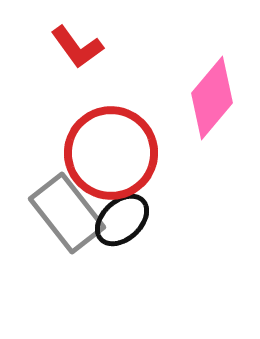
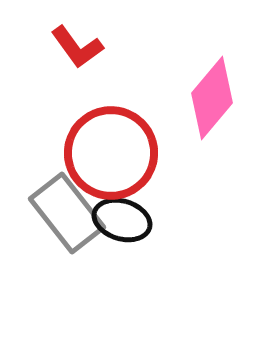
black ellipse: rotated 60 degrees clockwise
